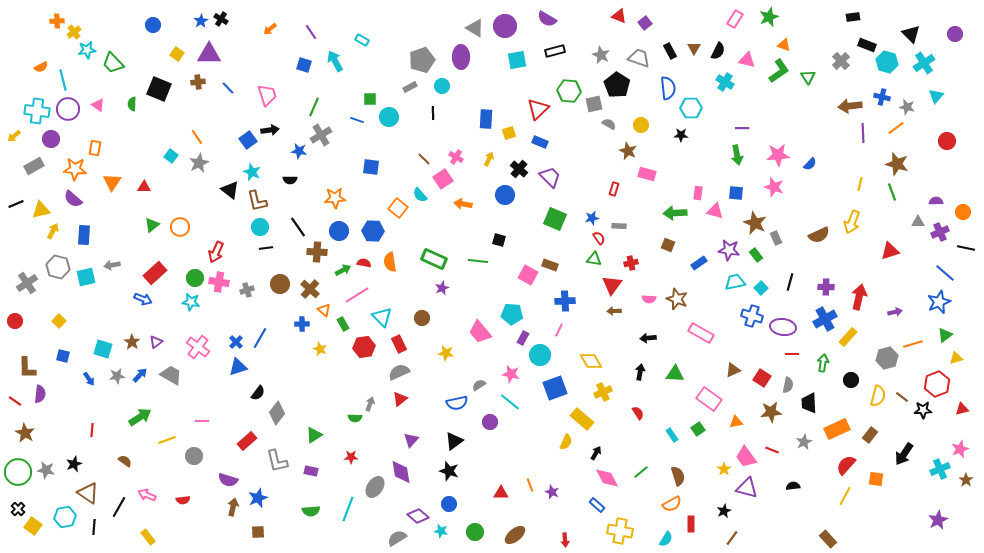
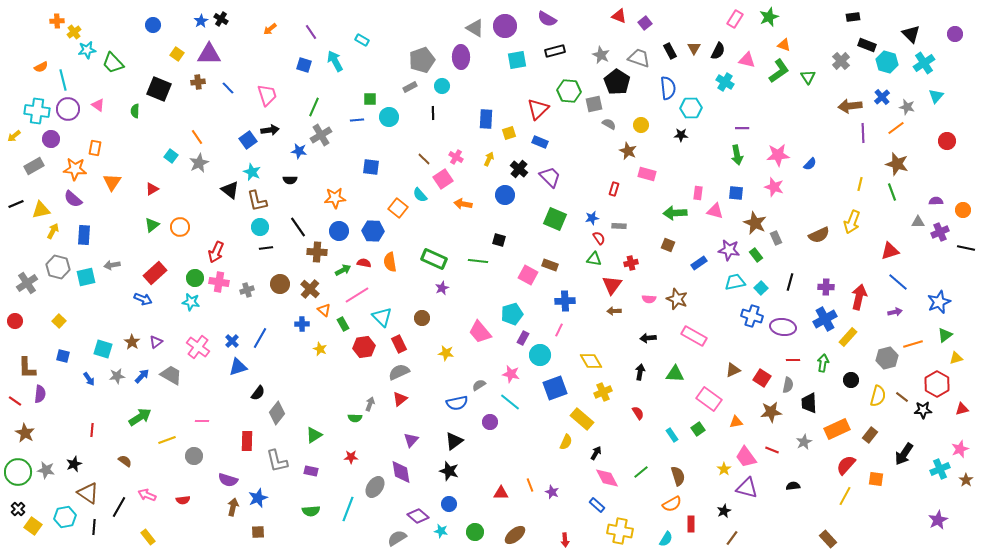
black pentagon at (617, 85): moved 3 px up
blue cross at (882, 97): rotated 35 degrees clockwise
green semicircle at (132, 104): moved 3 px right, 7 px down
blue line at (357, 120): rotated 24 degrees counterclockwise
red triangle at (144, 187): moved 8 px right, 2 px down; rotated 32 degrees counterclockwise
orange circle at (963, 212): moved 2 px up
blue line at (945, 273): moved 47 px left, 9 px down
cyan pentagon at (512, 314): rotated 20 degrees counterclockwise
pink rectangle at (701, 333): moved 7 px left, 3 px down
blue cross at (236, 342): moved 4 px left, 1 px up
red line at (792, 354): moved 1 px right, 6 px down
blue arrow at (140, 375): moved 2 px right, 1 px down
red hexagon at (937, 384): rotated 10 degrees counterclockwise
red rectangle at (247, 441): rotated 48 degrees counterclockwise
